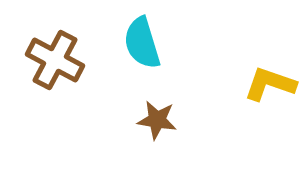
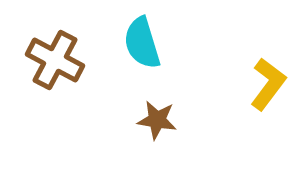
yellow L-shape: moved 2 px left; rotated 108 degrees clockwise
